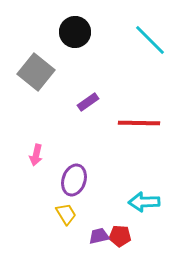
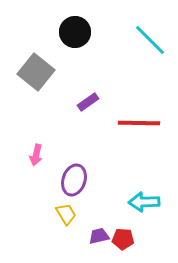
red pentagon: moved 3 px right, 3 px down
